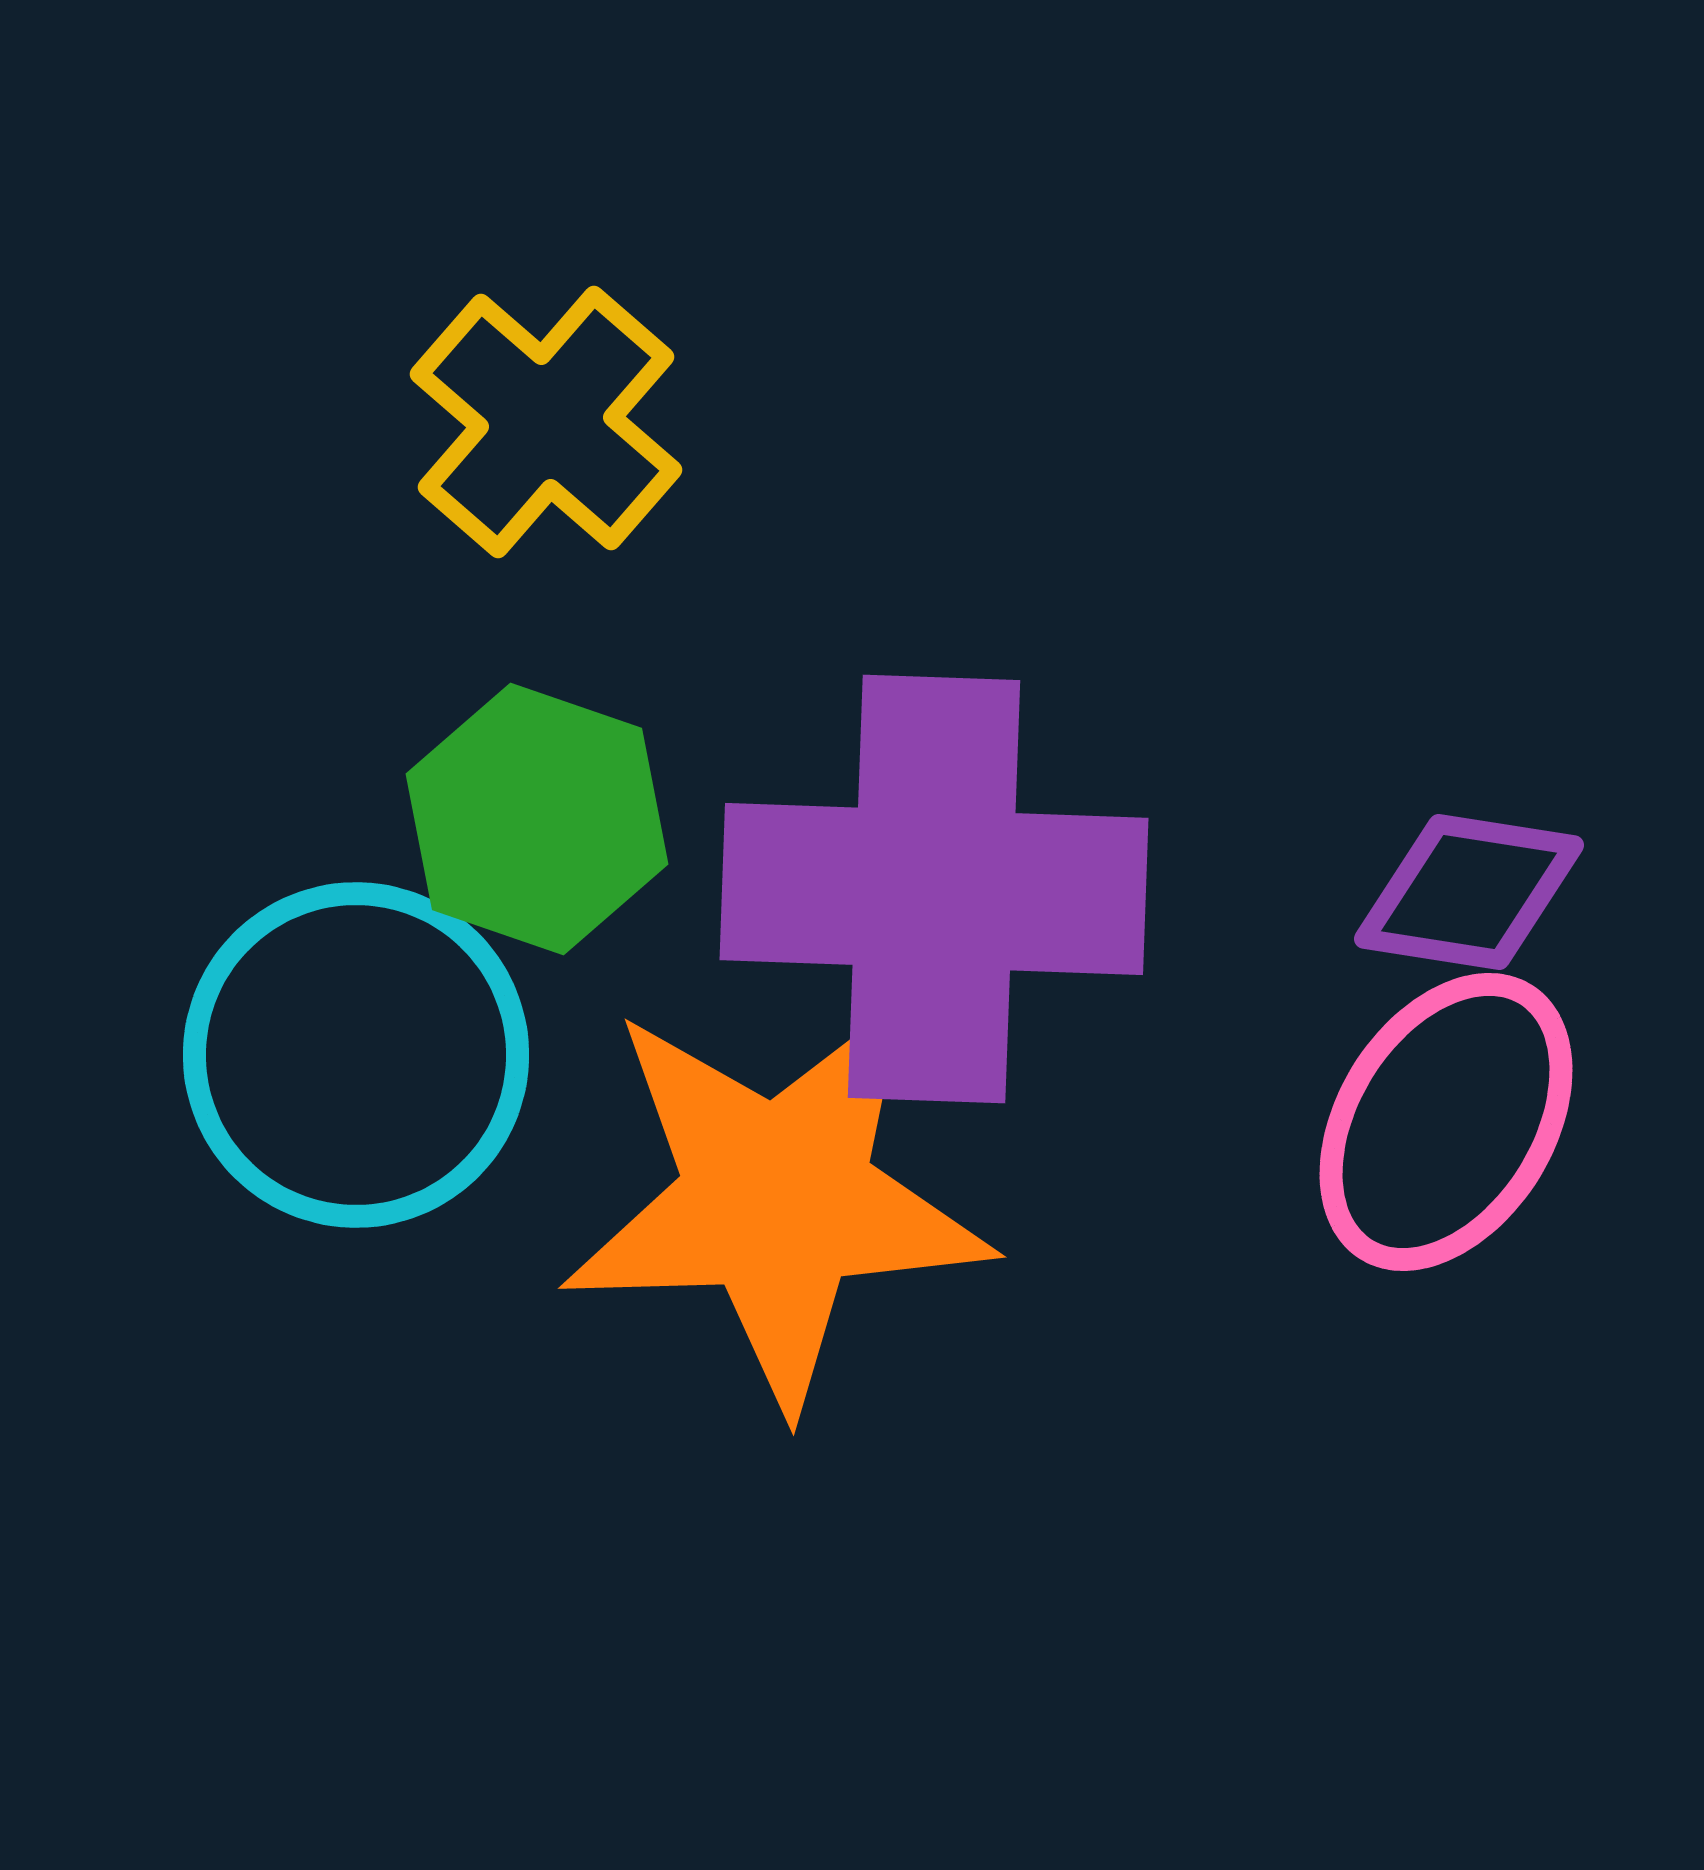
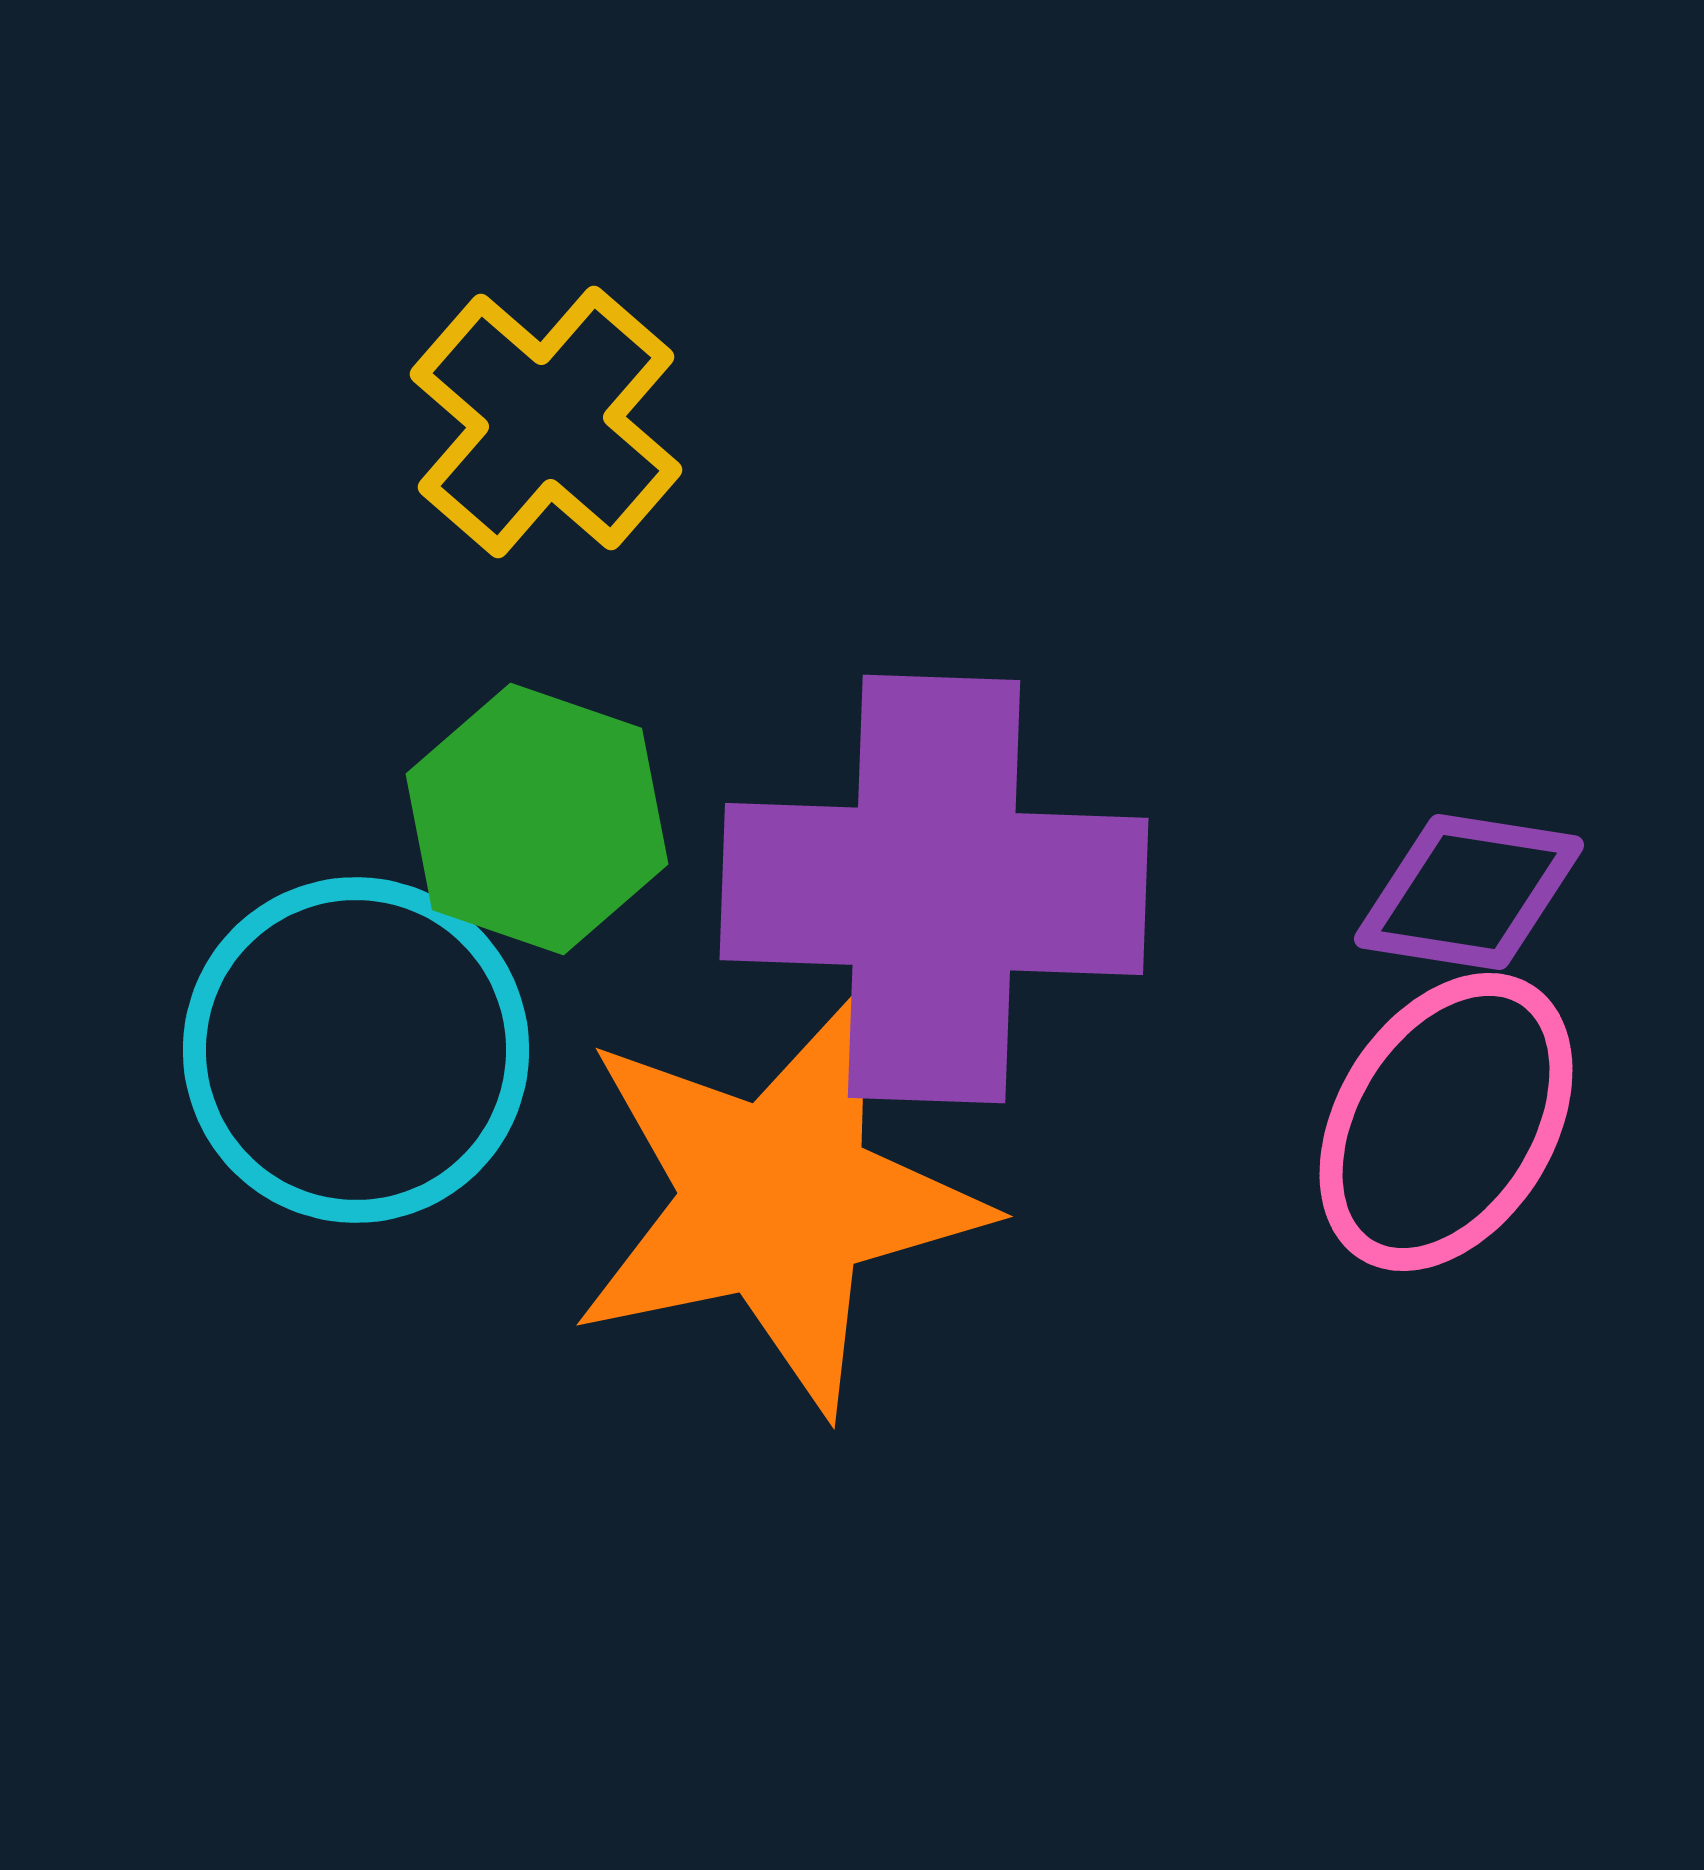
cyan circle: moved 5 px up
orange star: rotated 10 degrees counterclockwise
